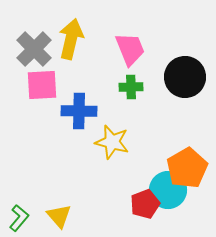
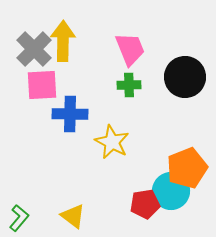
yellow arrow: moved 8 px left, 2 px down; rotated 12 degrees counterclockwise
green cross: moved 2 px left, 2 px up
blue cross: moved 9 px left, 3 px down
yellow star: rotated 12 degrees clockwise
orange pentagon: rotated 9 degrees clockwise
cyan circle: moved 3 px right, 1 px down
red pentagon: rotated 12 degrees clockwise
yellow triangle: moved 14 px right; rotated 12 degrees counterclockwise
